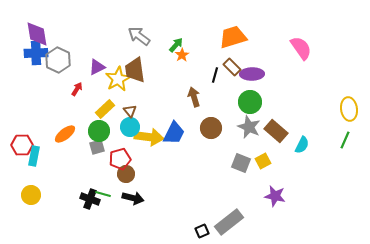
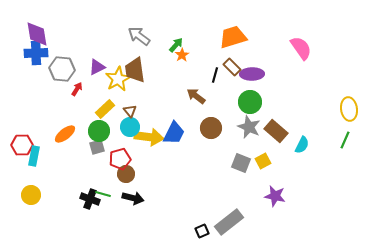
gray hexagon at (58, 60): moved 4 px right, 9 px down; rotated 20 degrees counterclockwise
brown arrow at (194, 97): moved 2 px right, 1 px up; rotated 36 degrees counterclockwise
